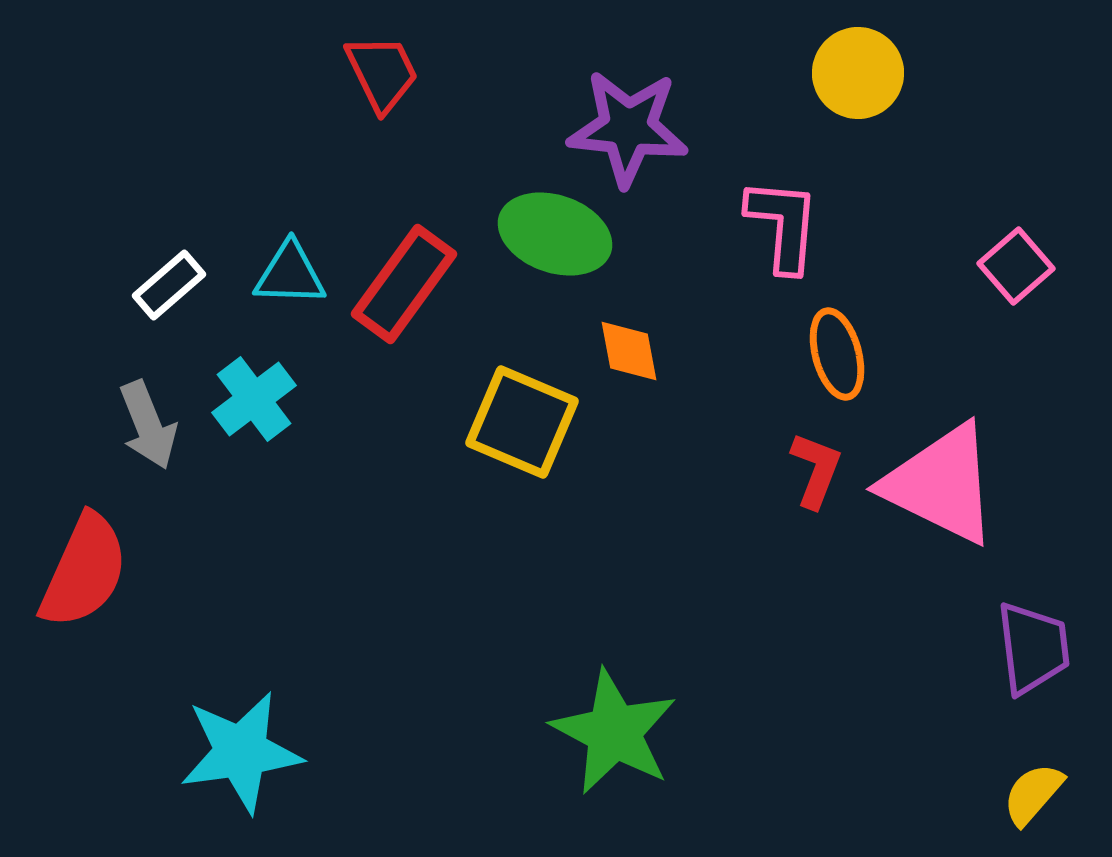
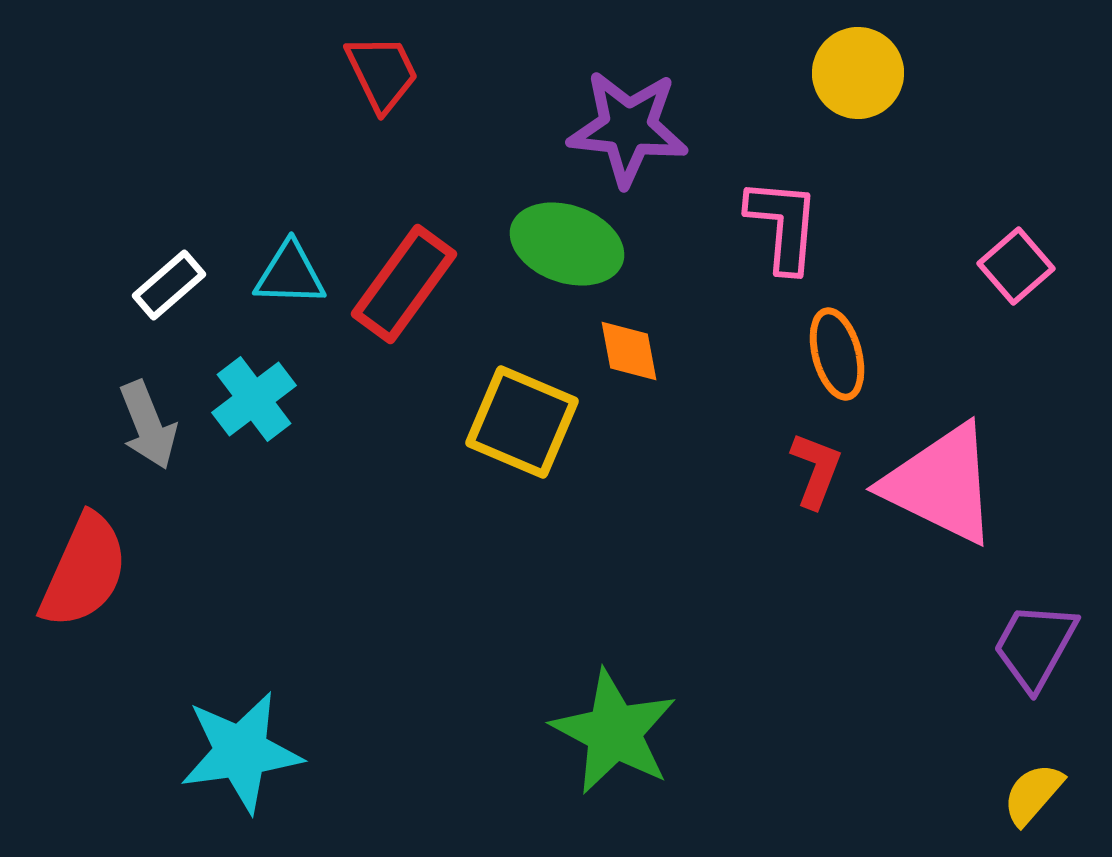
green ellipse: moved 12 px right, 10 px down
purple trapezoid: moved 2 px right, 2 px up; rotated 144 degrees counterclockwise
